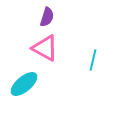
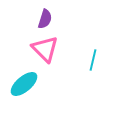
purple semicircle: moved 2 px left, 2 px down
pink triangle: moved 1 px down; rotated 16 degrees clockwise
